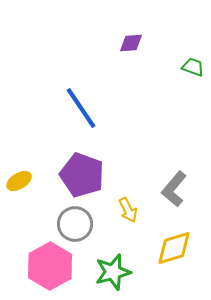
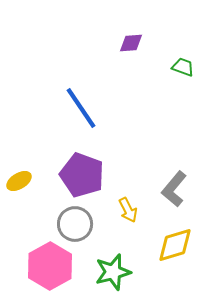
green trapezoid: moved 10 px left
yellow diamond: moved 1 px right, 3 px up
